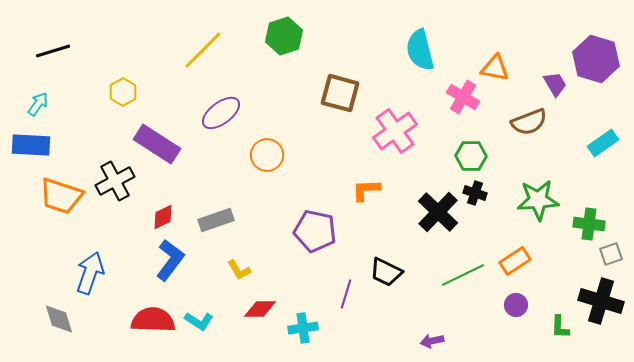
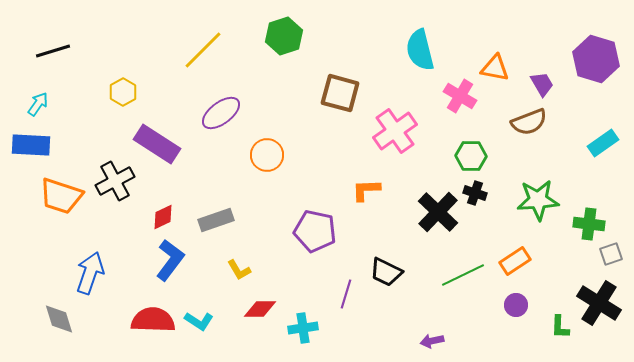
purple trapezoid at (555, 84): moved 13 px left
pink cross at (463, 97): moved 3 px left, 1 px up
black cross at (601, 301): moved 2 px left, 2 px down; rotated 15 degrees clockwise
